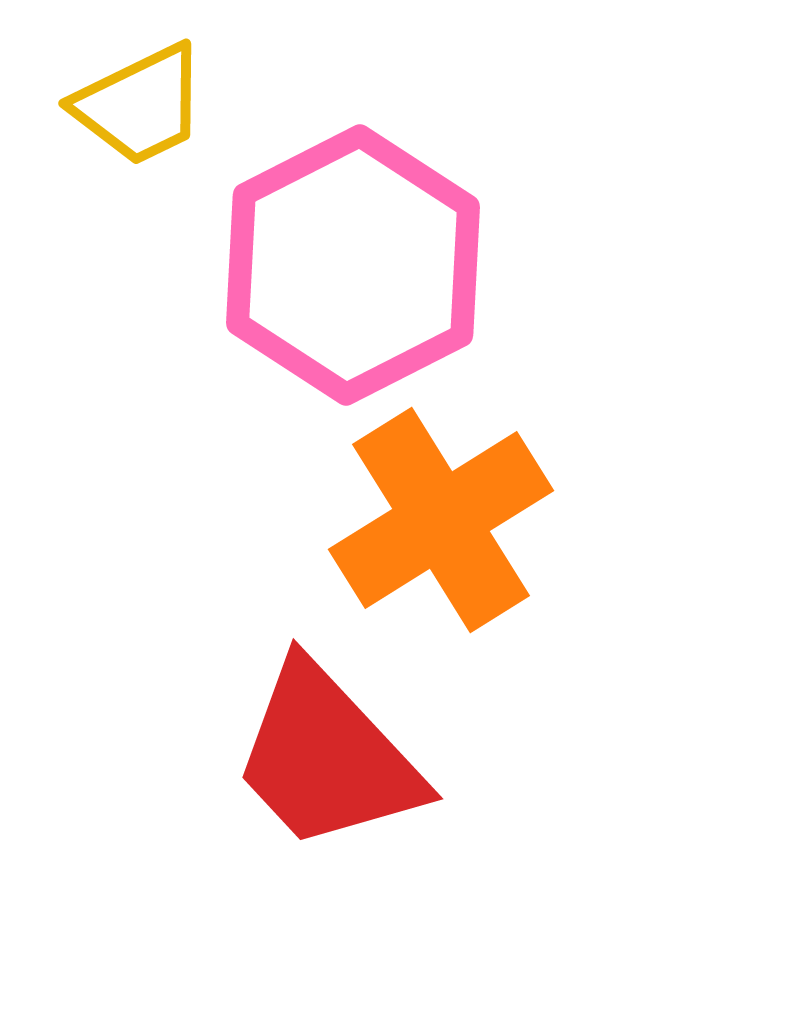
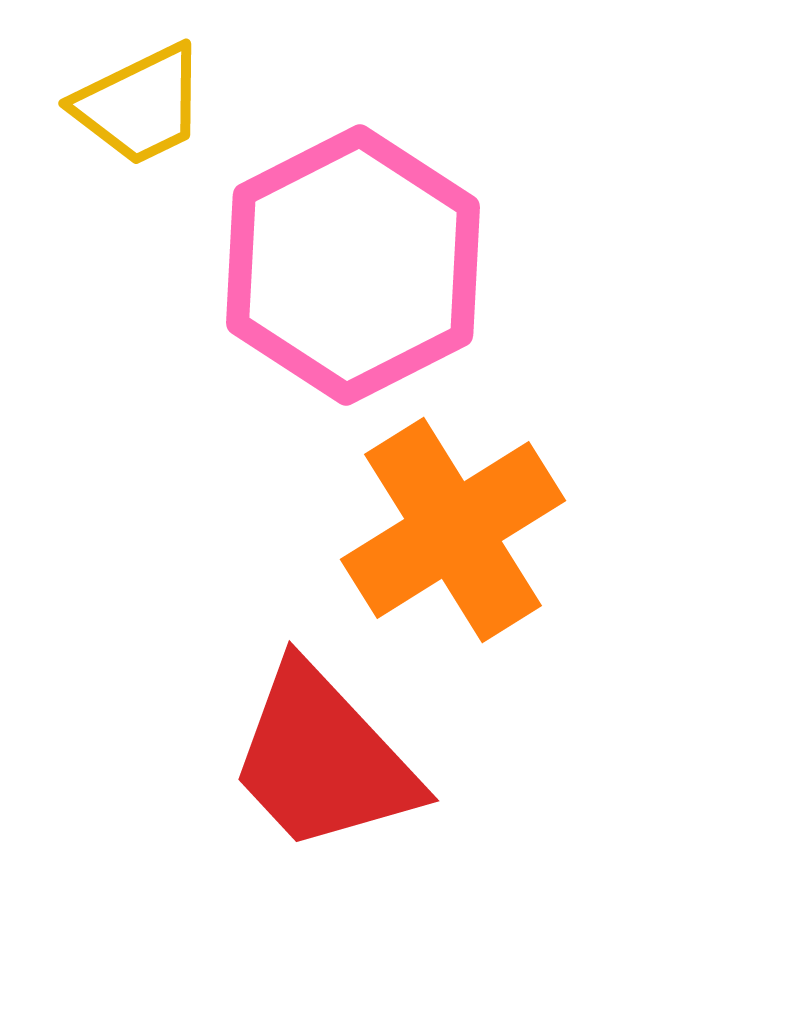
orange cross: moved 12 px right, 10 px down
red trapezoid: moved 4 px left, 2 px down
